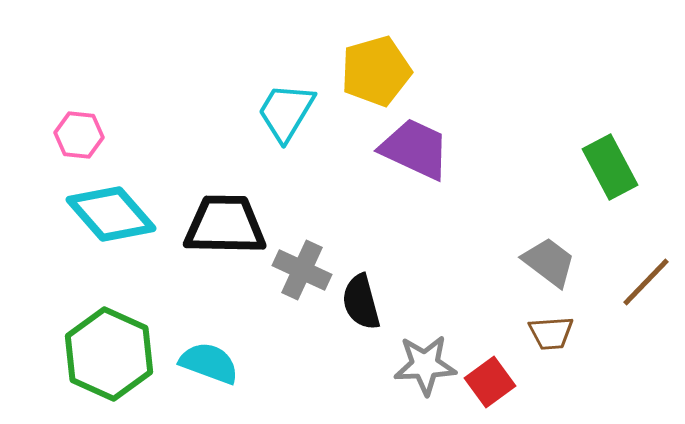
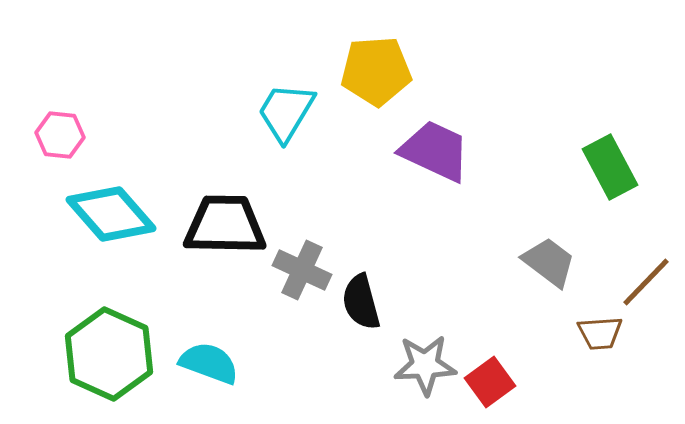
yellow pentagon: rotated 12 degrees clockwise
pink hexagon: moved 19 px left
purple trapezoid: moved 20 px right, 2 px down
brown trapezoid: moved 49 px right
